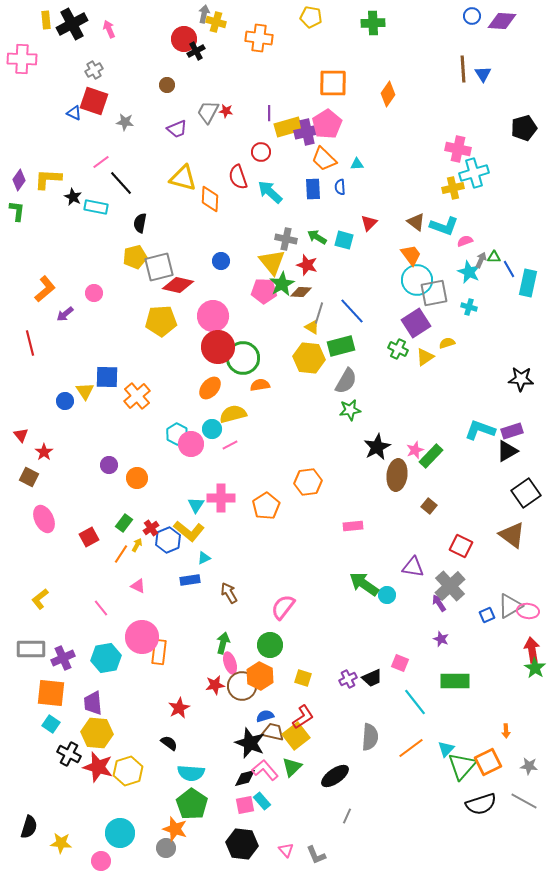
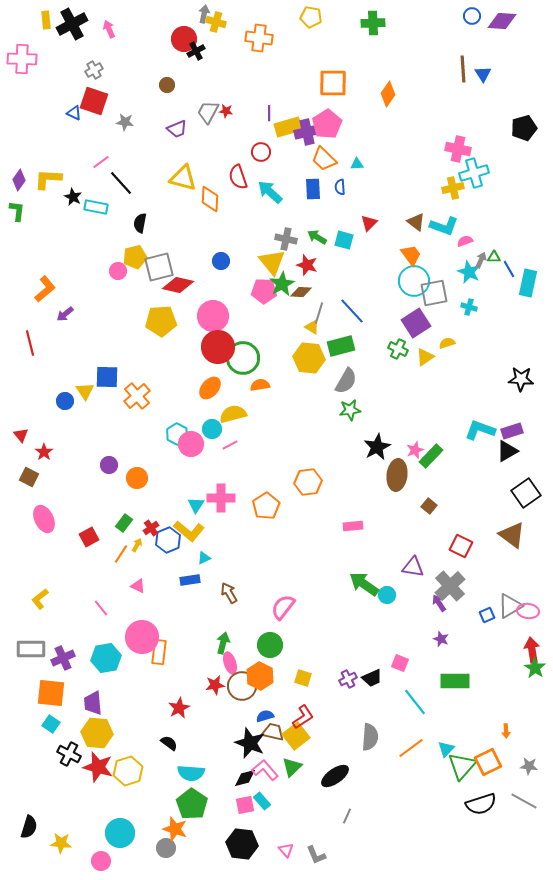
cyan circle at (417, 280): moved 3 px left, 1 px down
pink circle at (94, 293): moved 24 px right, 22 px up
